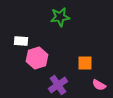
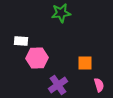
green star: moved 1 px right, 4 px up
pink hexagon: rotated 15 degrees clockwise
pink semicircle: rotated 136 degrees counterclockwise
